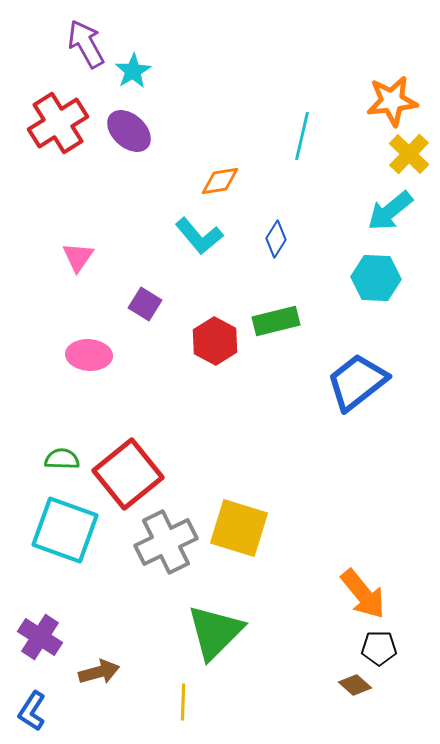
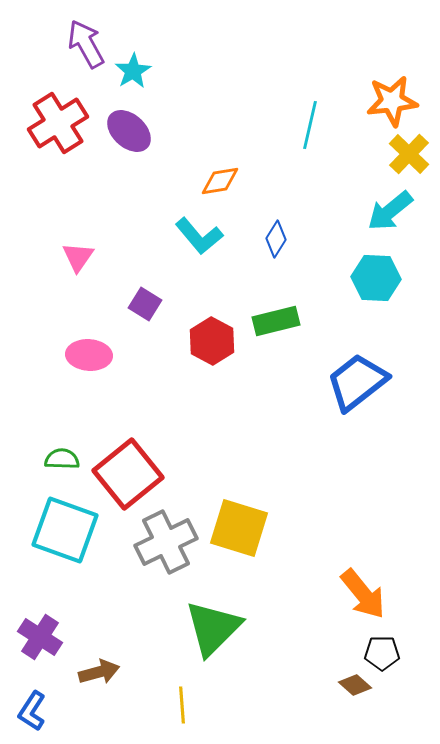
cyan line: moved 8 px right, 11 px up
red hexagon: moved 3 px left
green triangle: moved 2 px left, 4 px up
black pentagon: moved 3 px right, 5 px down
yellow line: moved 1 px left, 3 px down; rotated 6 degrees counterclockwise
